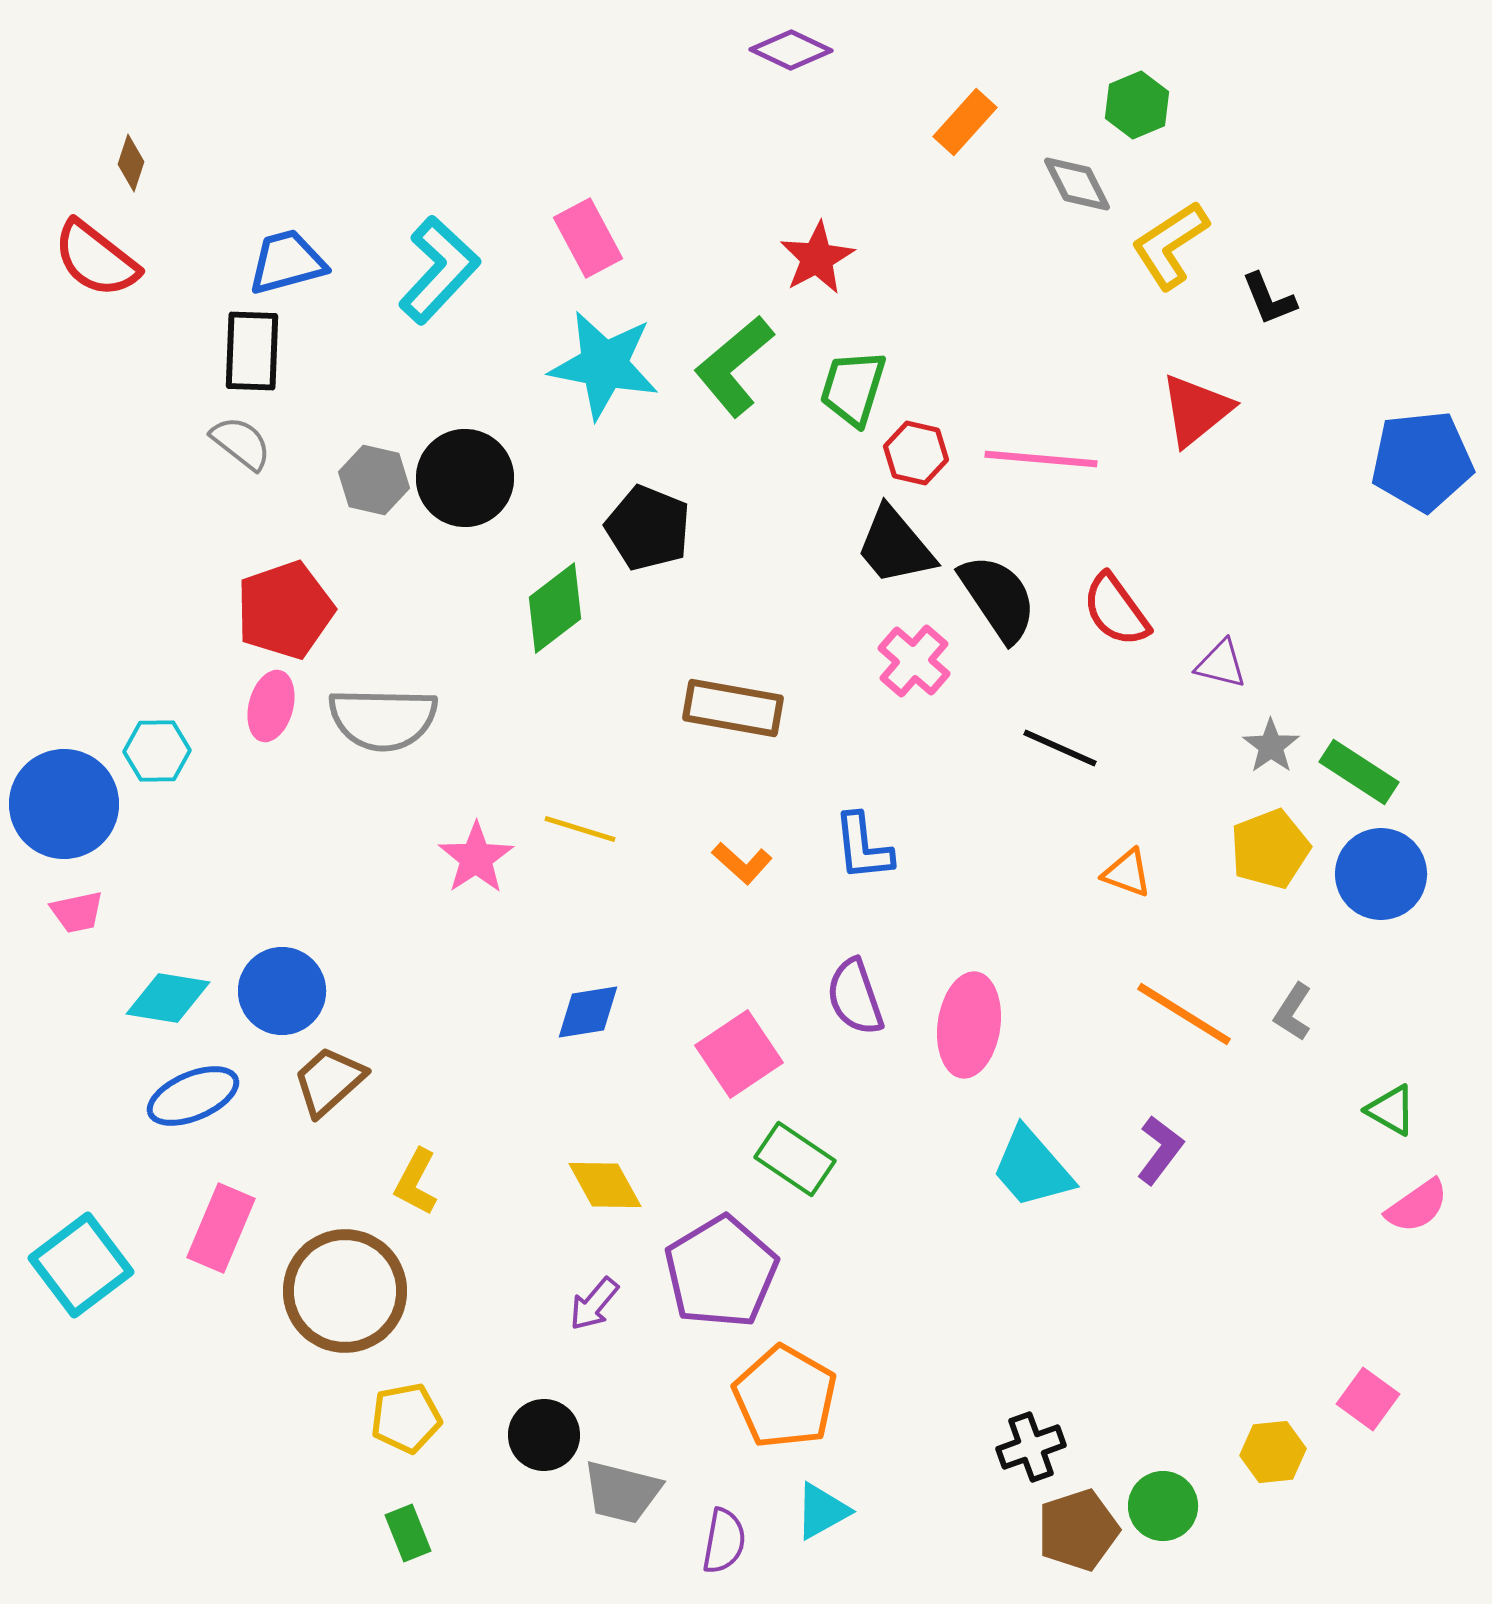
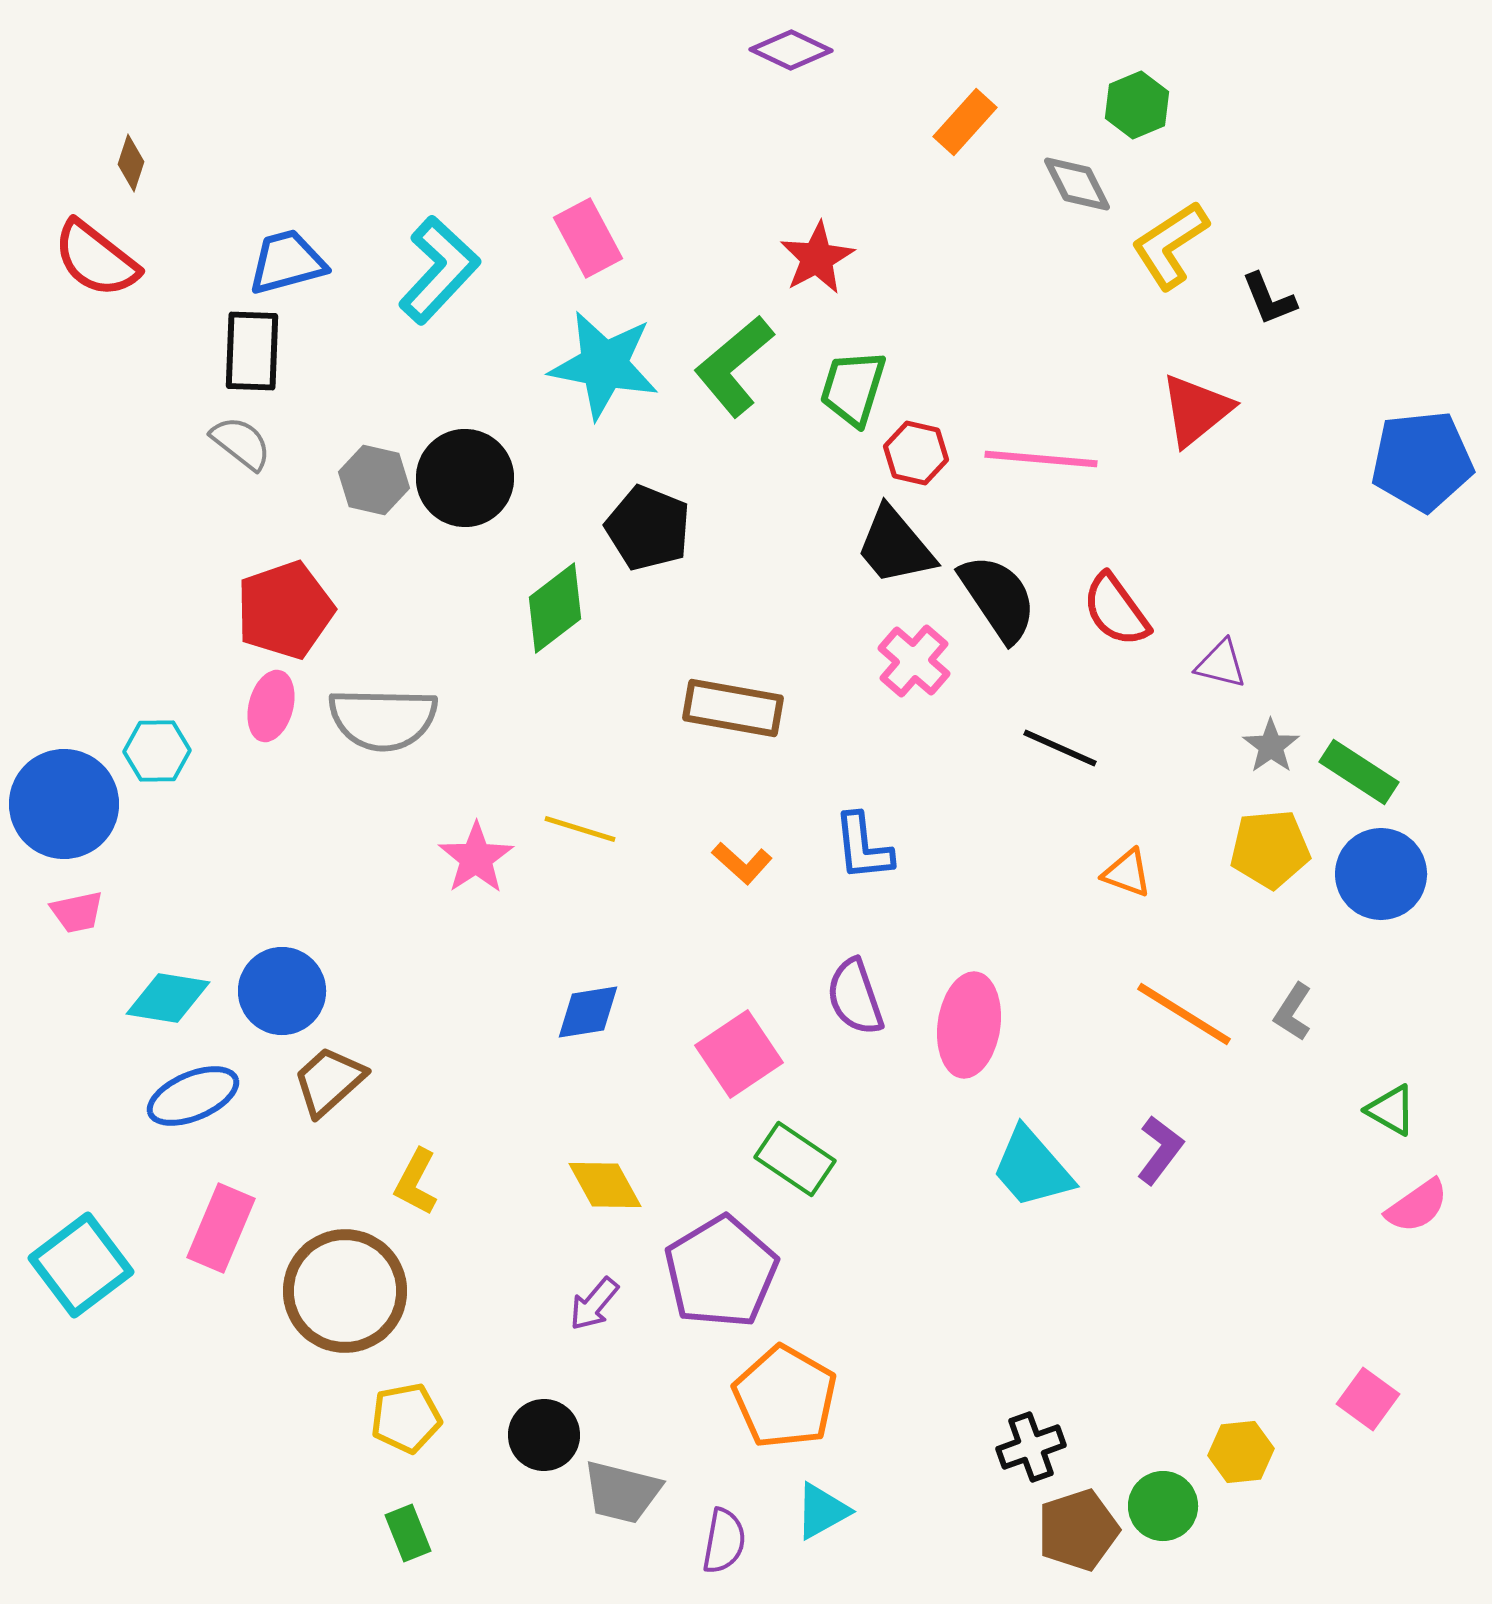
yellow pentagon at (1270, 849): rotated 16 degrees clockwise
yellow hexagon at (1273, 1452): moved 32 px left
